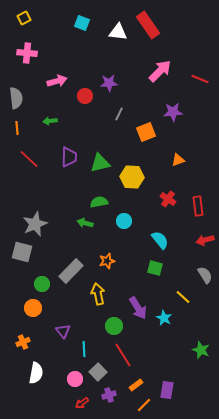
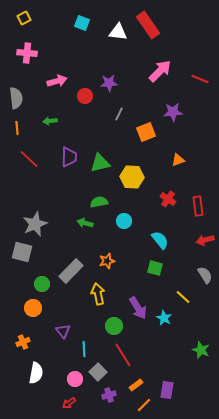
red arrow at (82, 403): moved 13 px left
